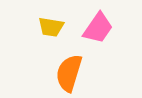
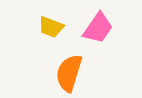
yellow trapezoid: rotated 12 degrees clockwise
